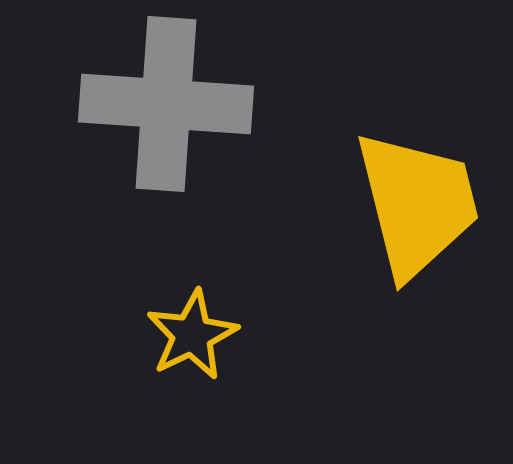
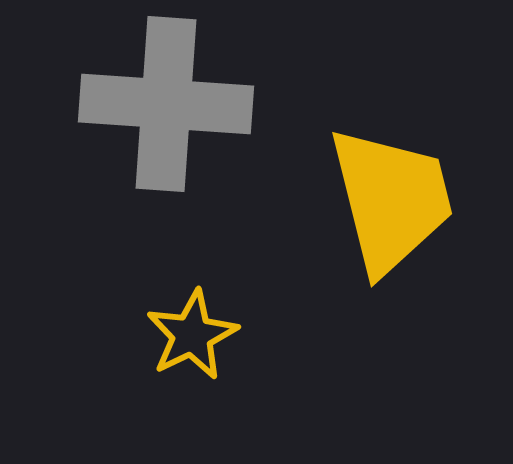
yellow trapezoid: moved 26 px left, 4 px up
